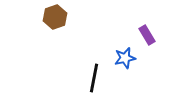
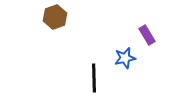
black line: rotated 12 degrees counterclockwise
